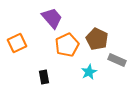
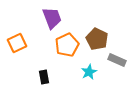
purple trapezoid: rotated 20 degrees clockwise
